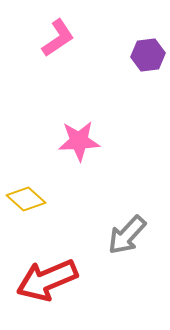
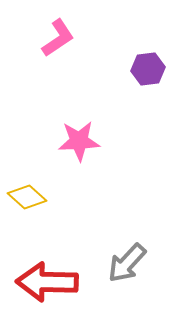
purple hexagon: moved 14 px down
yellow diamond: moved 1 px right, 2 px up
gray arrow: moved 28 px down
red arrow: moved 2 px down; rotated 24 degrees clockwise
